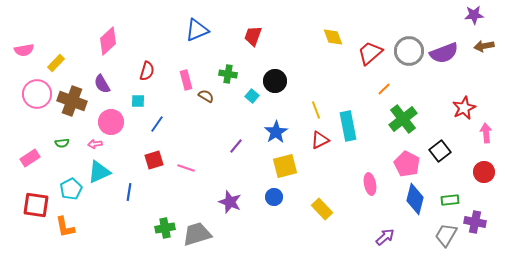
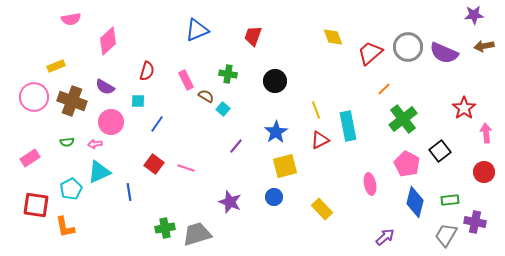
pink semicircle at (24, 50): moved 47 px right, 31 px up
gray circle at (409, 51): moved 1 px left, 4 px up
purple semicircle at (444, 53): rotated 44 degrees clockwise
yellow rectangle at (56, 63): moved 3 px down; rotated 24 degrees clockwise
pink rectangle at (186, 80): rotated 12 degrees counterclockwise
purple semicircle at (102, 84): moved 3 px right, 3 px down; rotated 30 degrees counterclockwise
pink circle at (37, 94): moved 3 px left, 3 px down
cyan square at (252, 96): moved 29 px left, 13 px down
red star at (464, 108): rotated 10 degrees counterclockwise
green semicircle at (62, 143): moved 5 px right, 1 px up
red square at (154, 160): moved 4 px down; rotated 36 degrees counterclockwise
blue line at (129, 192): rotated 18 degrees counterclockwise
blue diamond at (415, 199): moved 3 px down
